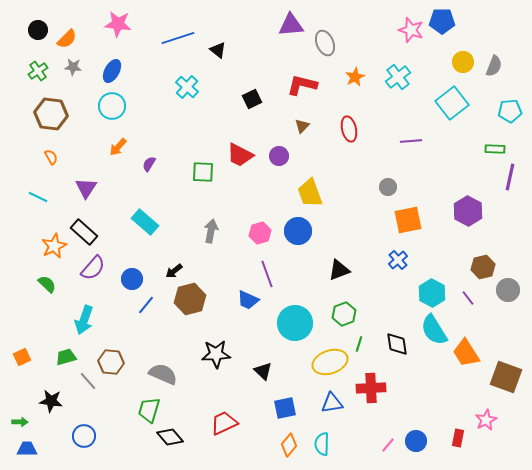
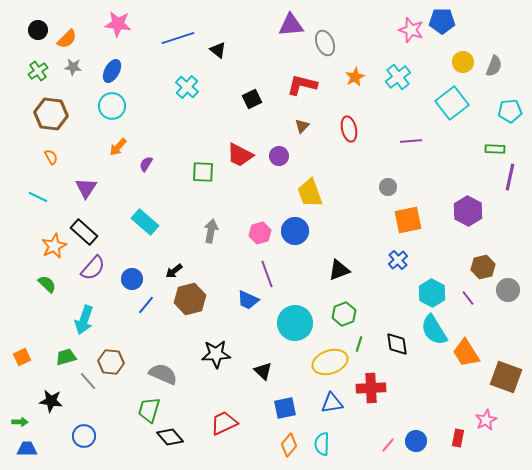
purple semicircle at (149, 164): moved 3 px left
blue circle at (298, 231): moved 3 px left
